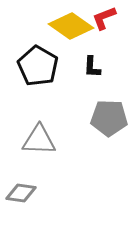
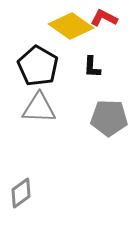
red L-shape: rotated 48 degrees clockwise
gray triangle: moved 32 px up
gray diamond: rotated 44 degrees counterclockwise
